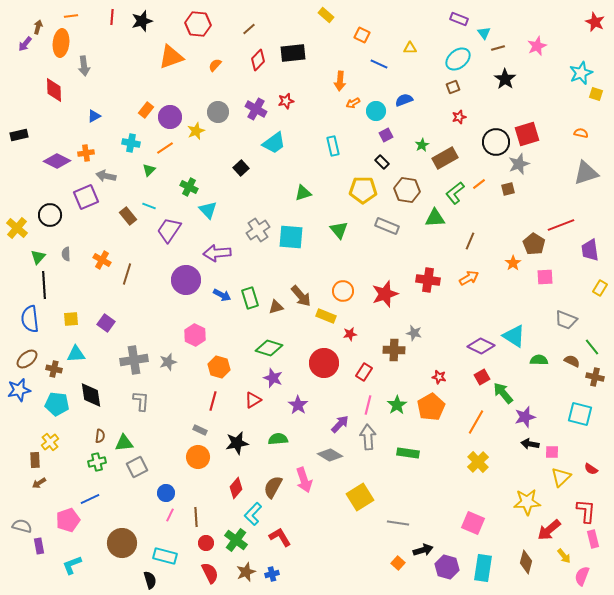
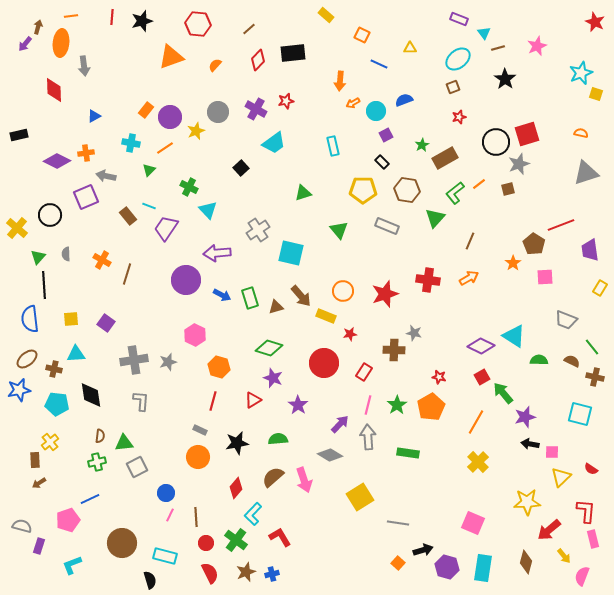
green triangle at (435, 218): rotated 45 degrees counterclockwise
purple trapezoid at (169, 230): moved 3 px left, 2 px up
cyan square at (291, 237): moved 16 px down; rotated 8 degrees clockwise
brown semicircle at (273, 487): moved 10 px up; rotated 20 degrees clockwise
purple rectangle at (39, 546): rotated 28 degrees clockwise
